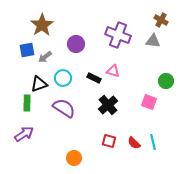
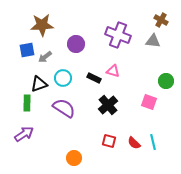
brown star: rotated 30 degrees clockwise
